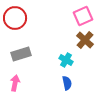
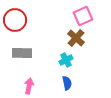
red circle: moved 2 px down
brown cross: moved 9 px left, 2 px up
gray rectangle: moved 1 px right, 1 px up; rotated 18 degrees clockwise
cyan cross: rotated 32 degrees clockwise
pink arrow: moved 14 px right, 3 px down
